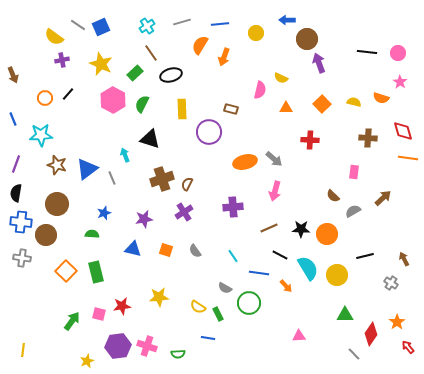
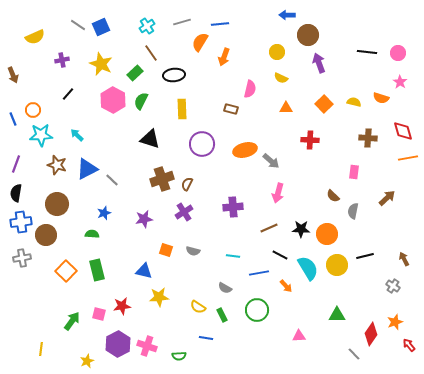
blue arrow at (287, 20): moved 5 px up
yellow circle at (256, 33): moved 21 px right, 19 px down
yellow semicircle at (54, 37): moved 19 px left; rotated 60 degrees counterclockwise
brown circle at (307, 39): moved 1 px right, 4 px up
orange semicircle at (200, 45): moved 3 px up
black ellipse at (171, 75): moved 3 px right; rotated 10 degrees clockwise
pink semicircle at (260, 90): moved 10 px left, 1 px up
orange circle at (45, 98): moved 12 px left, 12 px down
green semicircle at (142, 104): moved 1 px left, 3 px up
orange square at (322, 104): moved 2 px right
purple circle at (209, 132): moved 7 px left, 12 px down
cyan arrow at (125, 155): moved 48 px left, 20 px up; rotated 24 degrees counterclockwise
orange line at (408, 158): rotated 18 degrees counterclockwise
gray arrow at (274, 159): moved 3 px left, 2 px down
orange ellipse at (245, 162): moved 12 px up
blue triangle at (87, 169): rotated 10 degrees clockwise
gray line at (112, 178): moved 2 px down; rotated 24 degrees counterclockwise
pink arrow at (275, 191): moved 3 px right, 2 px down
brown arrow at (383, 198): moved 4 px right
gray semicircle at (353, 211): rotated 49 degrees counterclockwise
blue cross at (21, 222): rotated 15 degrees counterclockwise
blue triangle at (133, 249): moved 11 px right, 22 px down
gray semicircle at (195, 251): moved 2 px left; rotated 40 degrees counterclockwise
cyan line at (233, 256): rotated 48 degrees counterclockwise
gray cross at (22, 258): rotated 18 degrees counterclockwise
green rectangle at (96, 272): moved 1 px right, 2 px up
blue line at (259, 273): rotated 18 degrees counterclockwise
yellow circle at (337, 275): moved 10 px up
gray cross at (391, 283): moved 2 px right, 3 px down
green circle at (249, 303): moved 8 px right, 7 px down
green rectangle at (218, 314): moved 4 px right, 1 px down
green triangle at (345, 315): moved 8 px left
orange star at (397, 322): moved 2 px left; rotated 14 degrees clockwise
blue line at (208, 338): moved 2 px left
purple hexagon at (118, 346): moved 2 px up; rotated 20 degrees counterclockwise
red arrow at (408, 347): moved 1 px right, 2 px up
yellow line at (23, 350): moved 18 px right, 1 px up
green semicircle at (178, 354): moved 1 px right, 2 px down
